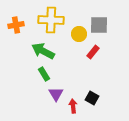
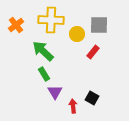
orange cross: rotated 28 degrees counterclockwise
yellow circle: moved 2 px left
green arrow: rotated 15 degrees clockwise
purple triangle: moved 1 px left, 2 px up
